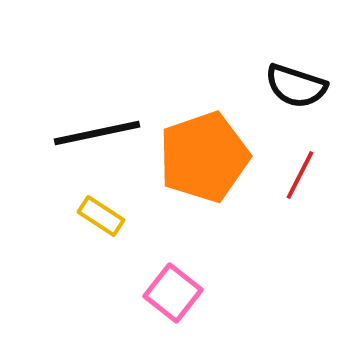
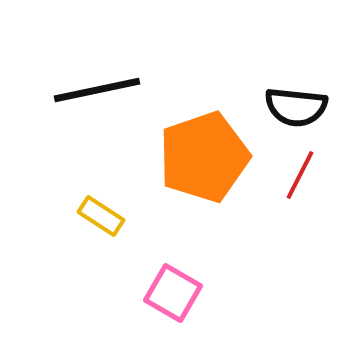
black semicircle: moved 21 px down; rotated 12 degrees counterclockwise
black line: moved 43 px up
pink square: rotated 8 degrees counterclockwise
